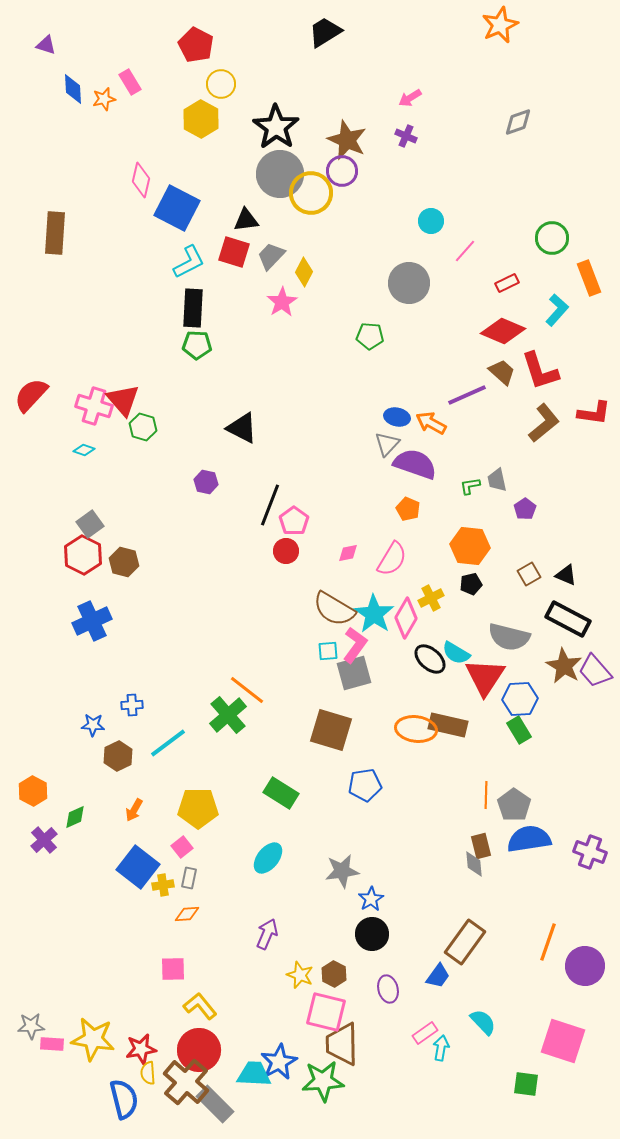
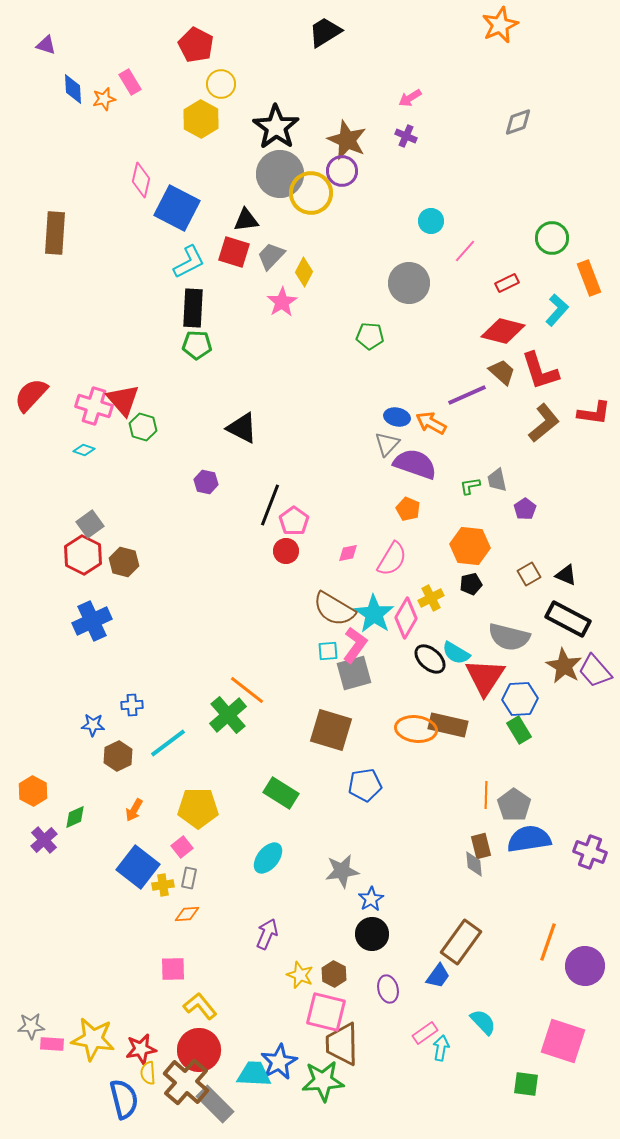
red diamond at (503, 331): rotated 9 degrees counterclockwise
brown rectangle at (465, 942): moved 4 px left
